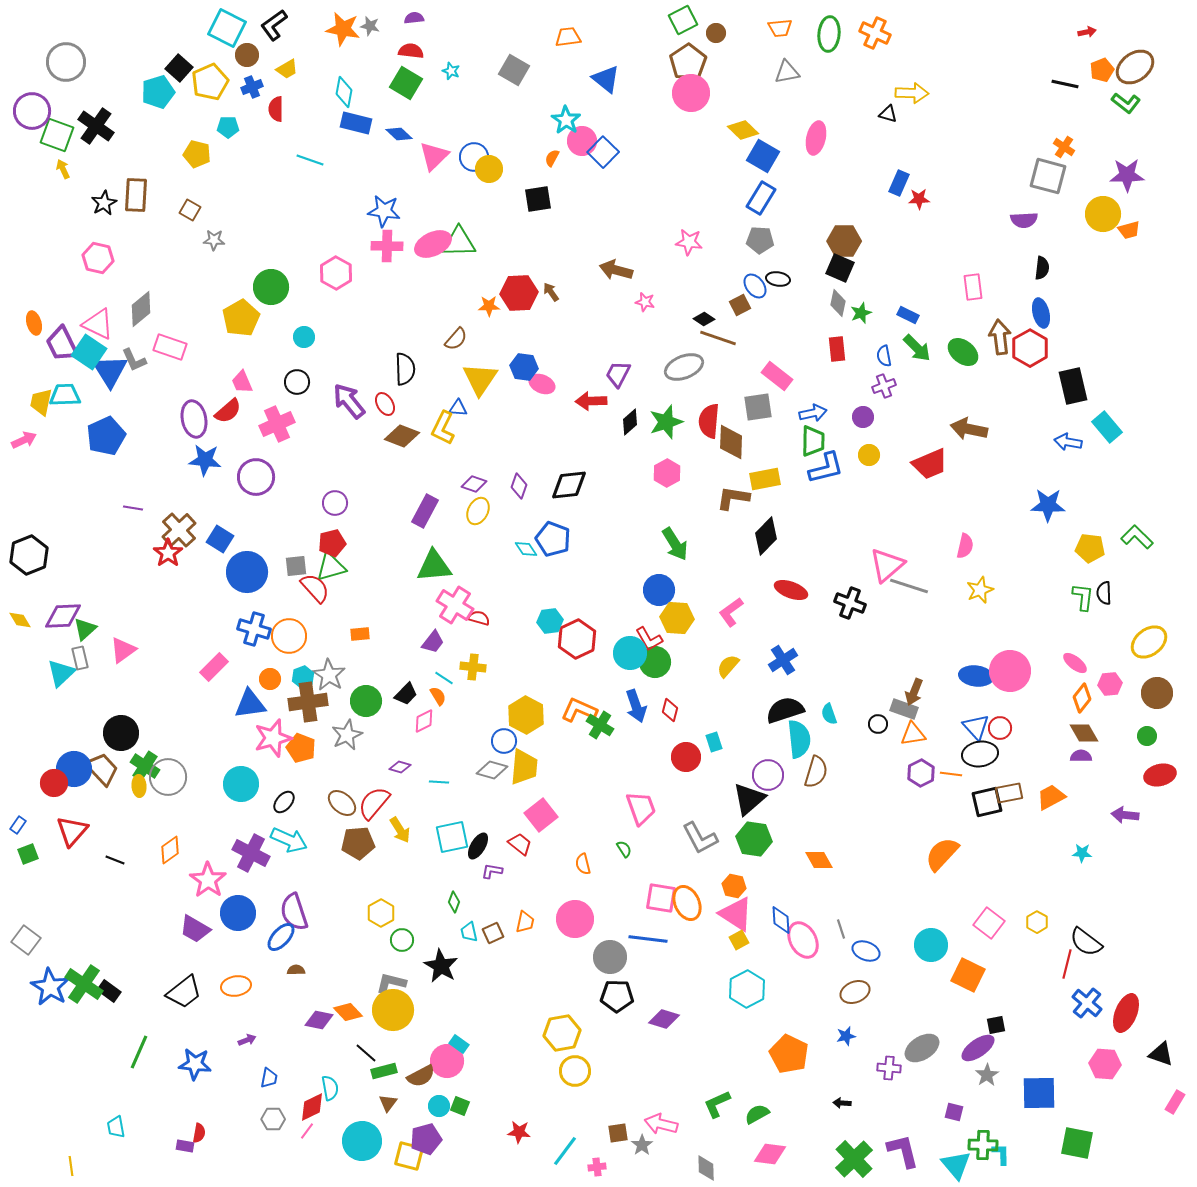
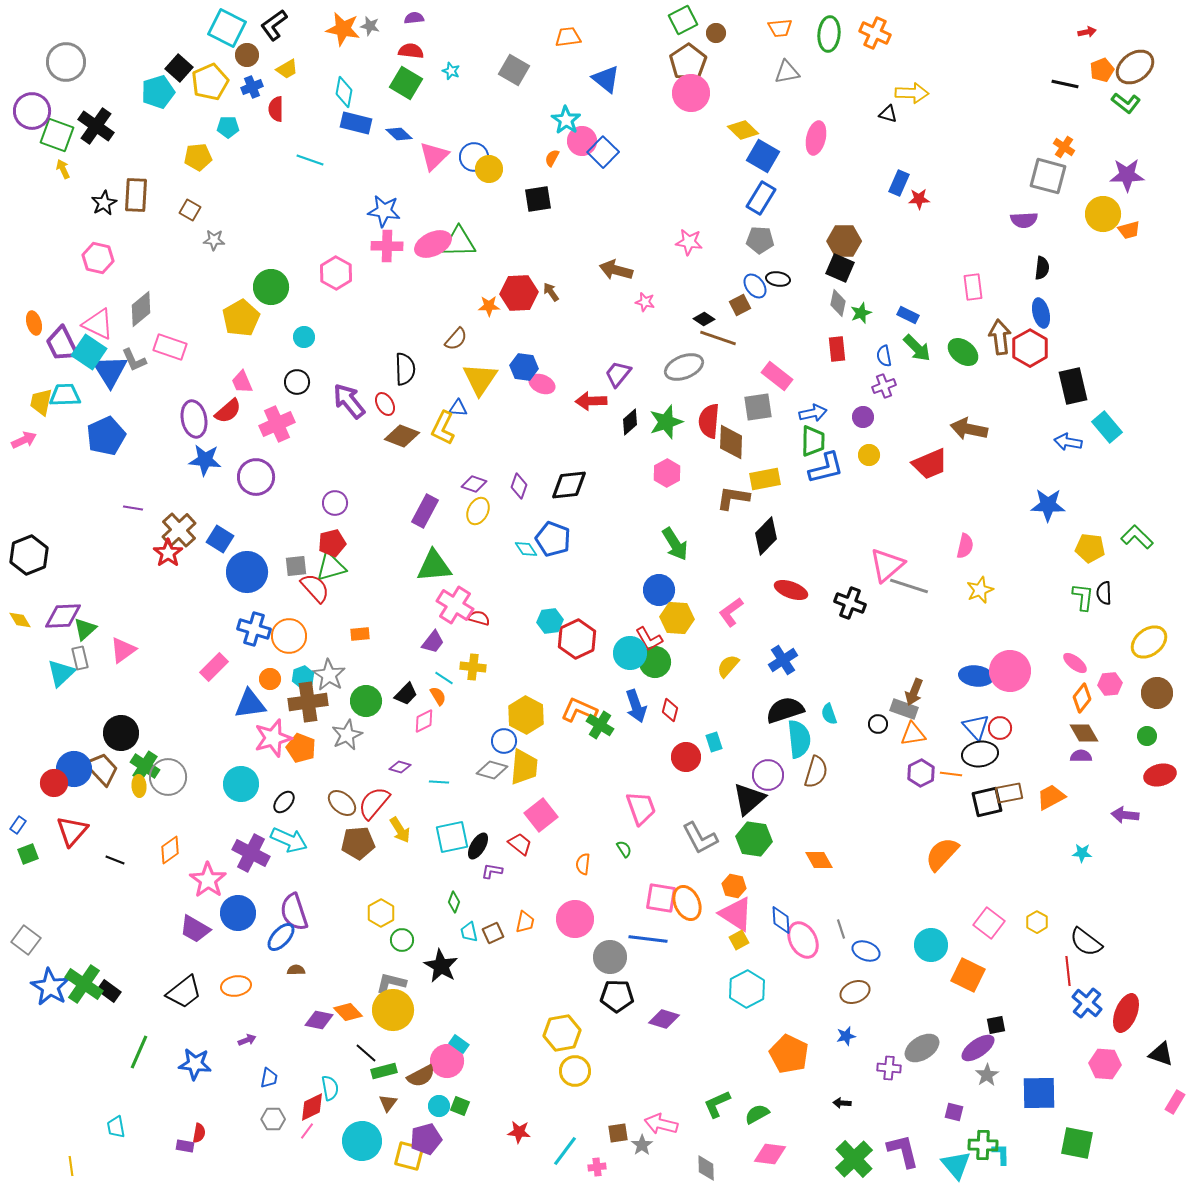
yellow pentagon at (197, 154): moved 1 px right, 3 px down; rotated 20 degrees counterclockwise
purple trapezoid at (618, 374): rotated 12 degrees clockwise
orange semicircle at (583, 864): rotated 20 degrees clockwise
red line at (1067, 964): moved 1 px right, 7 px down; rotated 20 degrees counterclockwise
